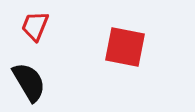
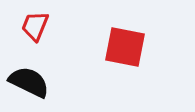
black semicircle: rotated 33 degrees counterclockwise
